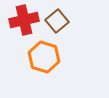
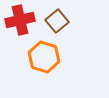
red cross: moved 4 px left
